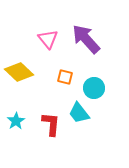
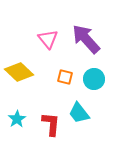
cyan circle: moved 9 px up
cyan star: moved 1 px right, 2 px up
